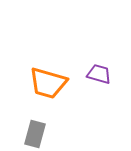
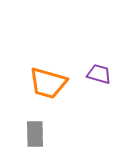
gray rectangle: rotated 16 degrees counterclockwise
